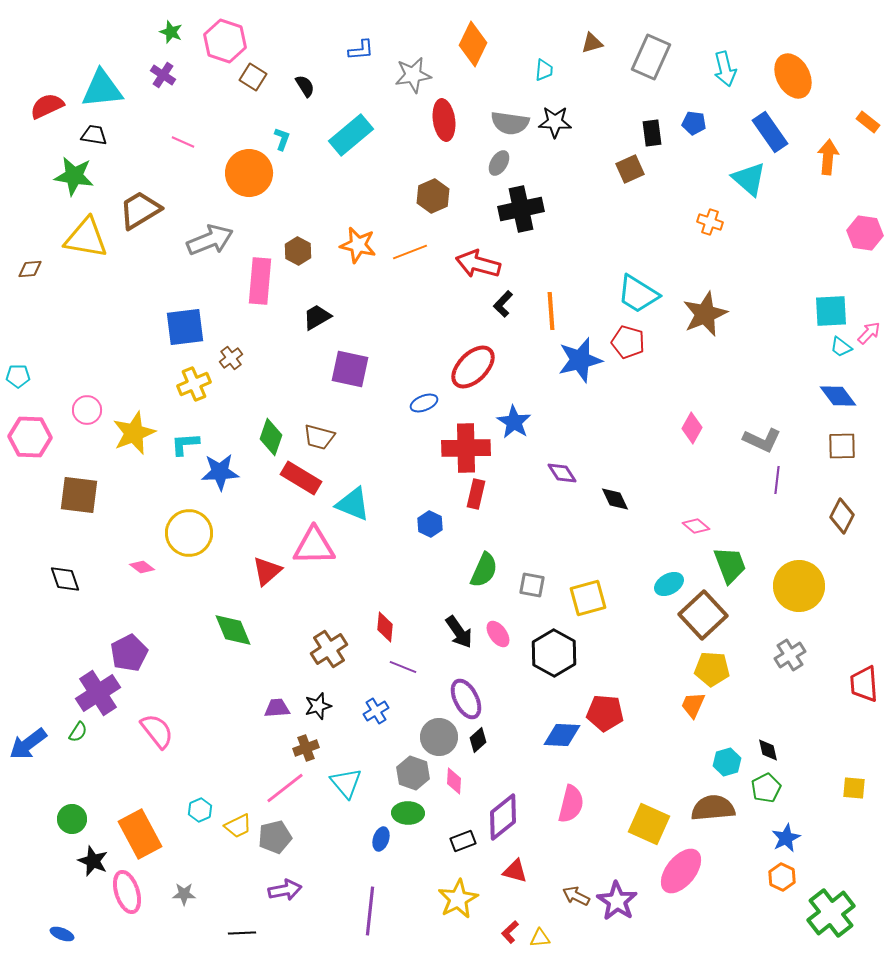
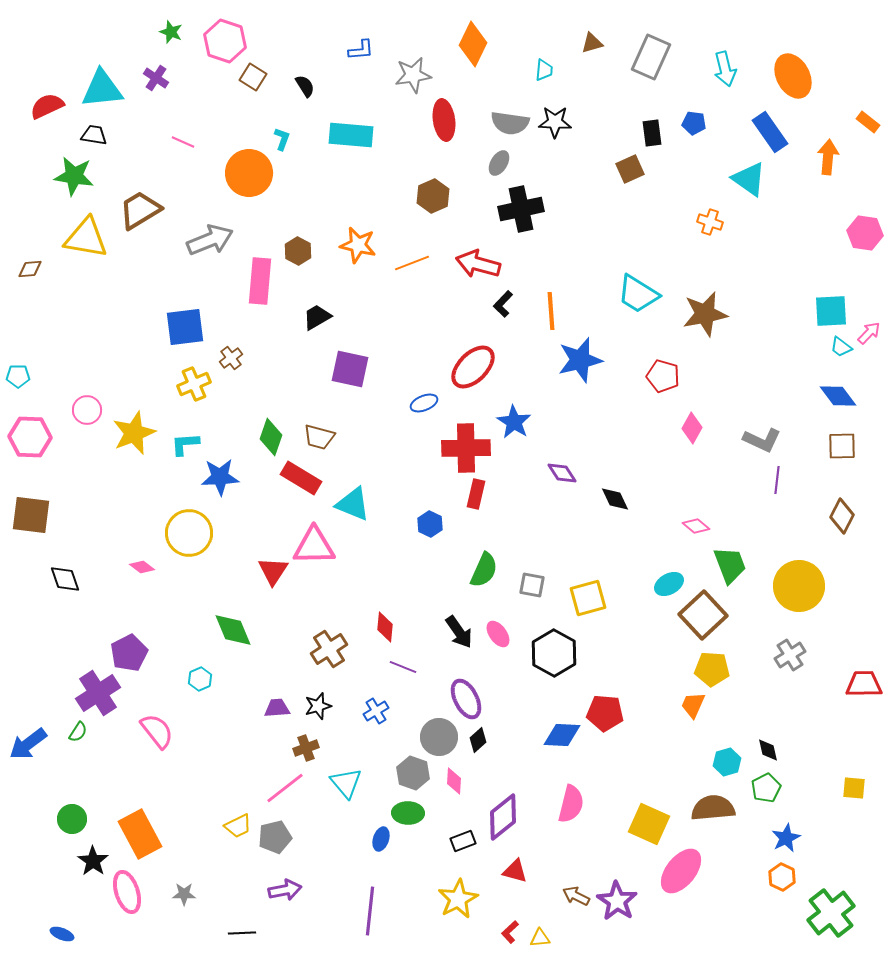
purple cross at (163, 75): moved 7 px left, 3 px down
cyan rectangle at (351, 135): rotated 45 degrees clockwise
cyan triangle at (749, 179): rotated 6 degrees counterclockwise
orange line at (410, 252): moved 2 px right, 11 px down
brown star at (705, 314): rotated 12 degrees clockwise
red pentagon at (628, 342): moved 35 px right, 34 px down
blue star at (220, 472): moved 5 px down
brown square at (79, 495): moved 48 px left, 20 px down
red triangle at (267, 571): moved 6 px right; rotated 16 degrees counterclockwise
red trapezoid at (864, 684): rotated 93 degrees clockwise
cyan hexagon at (200, 810): moved 131 px up
black star at (93, 861): rotated 12 degrees clockwise
